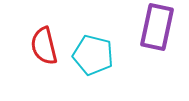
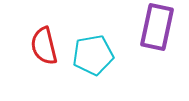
cyan pentagon: rotated 24 degrees counterclockwise
